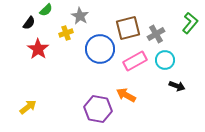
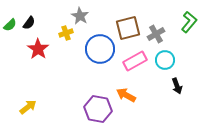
green semicircle: moved 36 px left, 15 px down
green L-shape: moved 1 px left, 1 px up
black arrow: rotated 49 degrees clockwise
